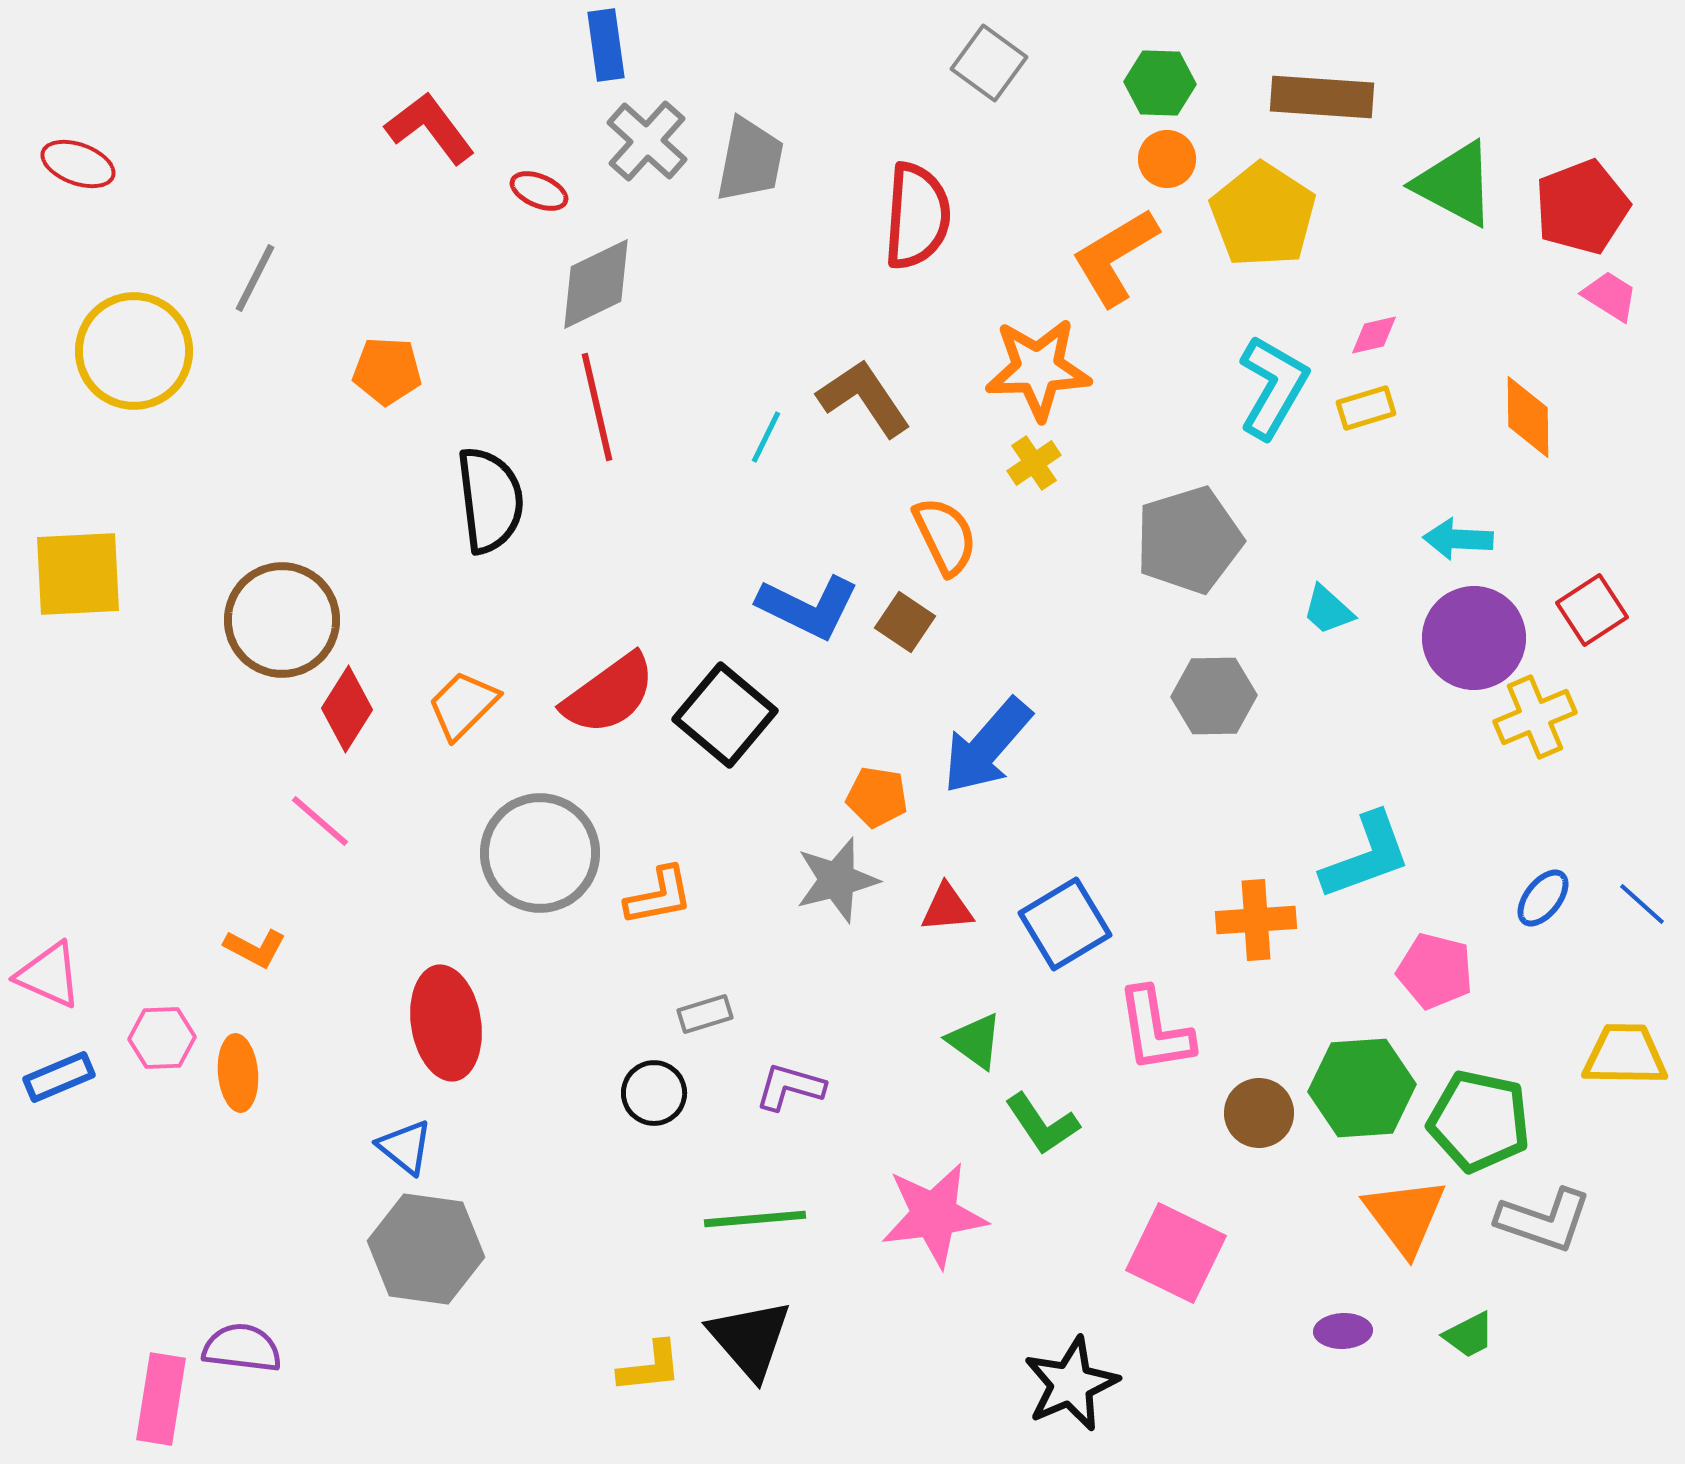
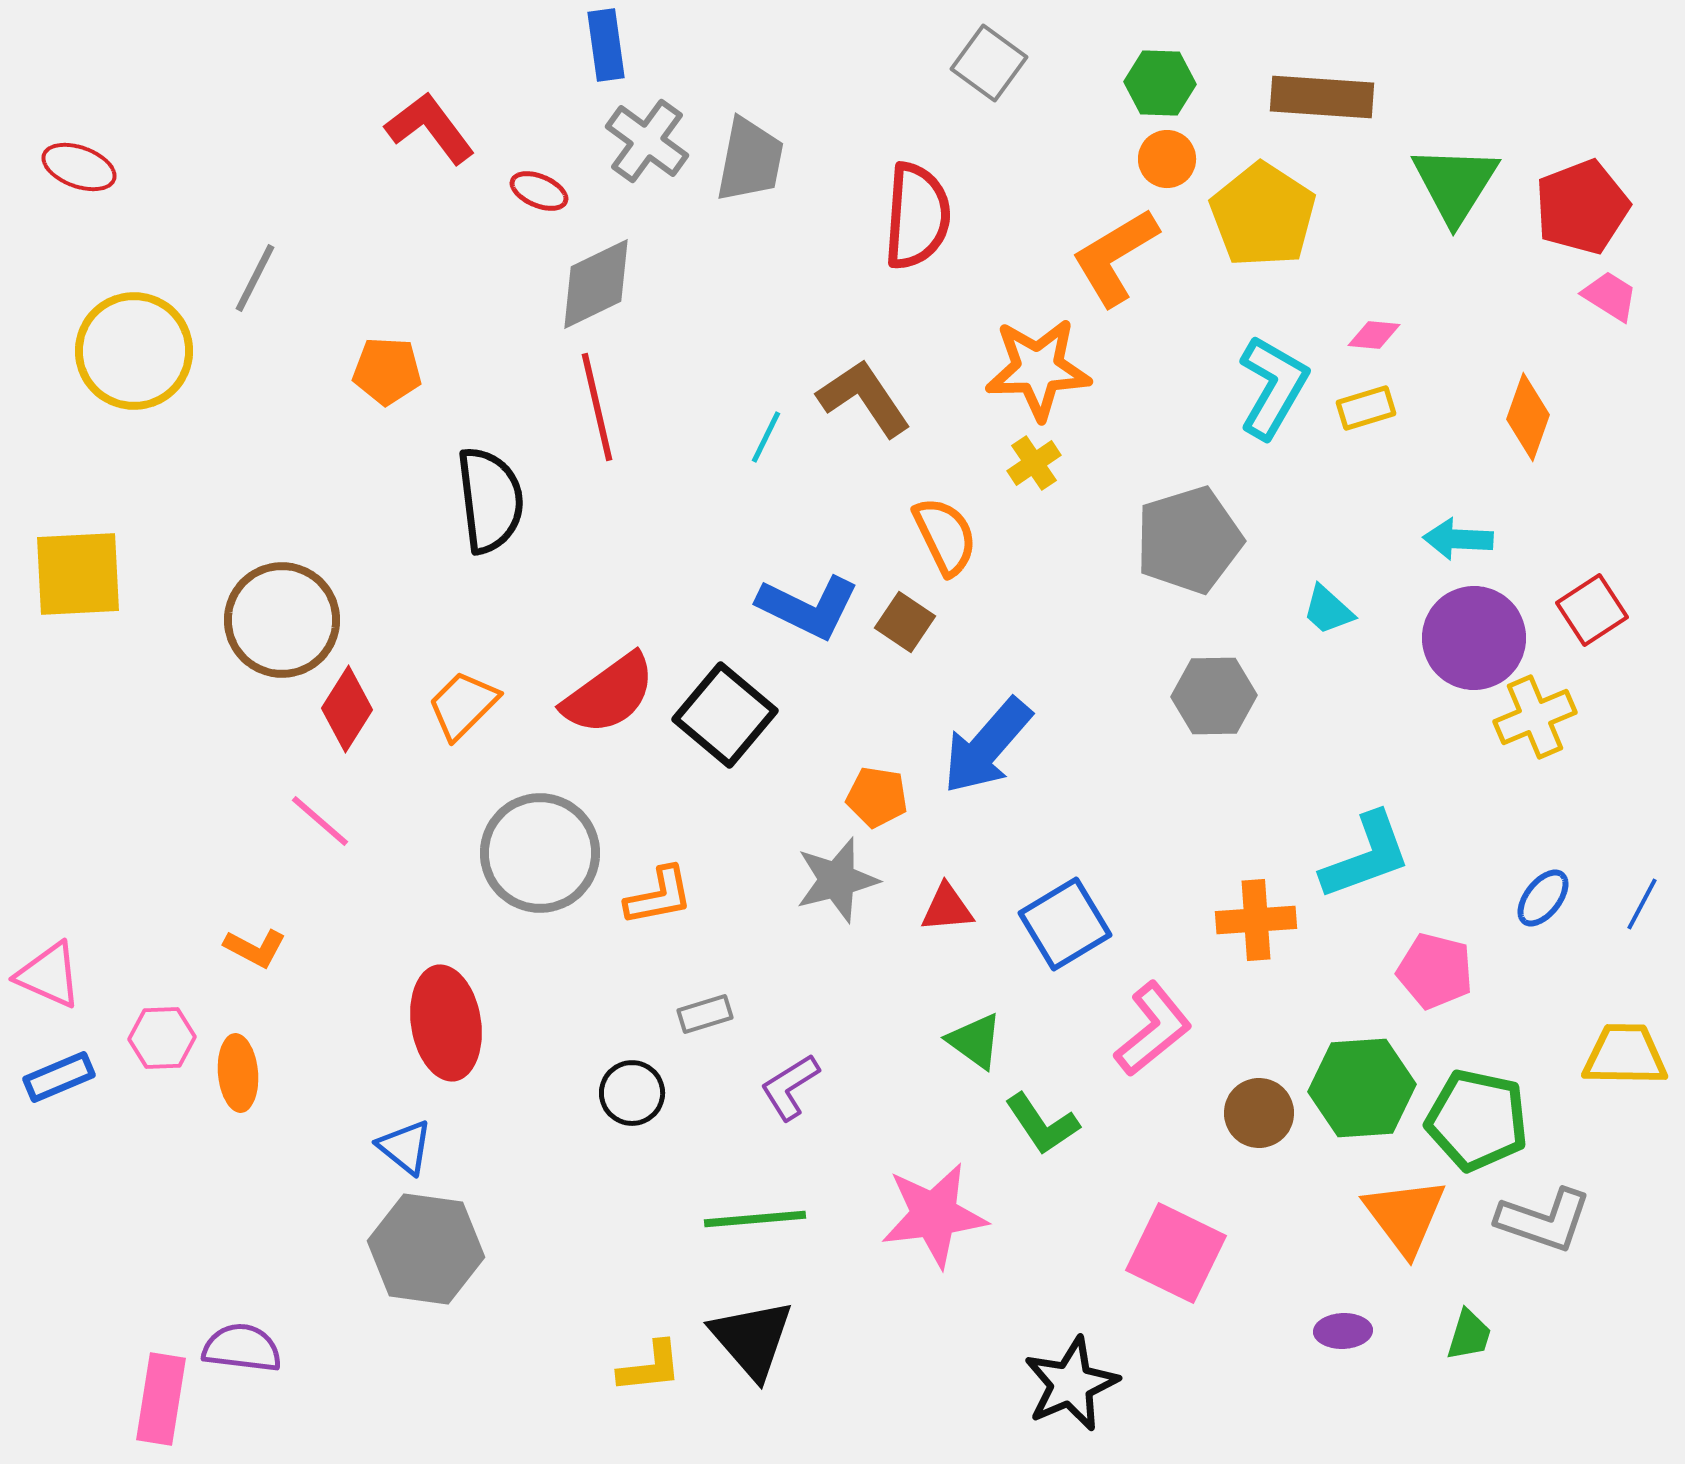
gray cross at (647, 141): rotated 6 degrees counterclockwise
red ellipse at (78, 164): moved 1 px right, 3 px down
green triangle at (1455, 184): rotated 34 degrees clockwise
pink diamond at (1374, 335): rotated 18 degrees clockwise
orange diamond at (1528, 417): rotated 20 degrees clockwise
blue line at (1642, 904): rotated 76 degrees clockwise
pink L-shape at (1155, 1030): moved 2 px left, 1 px up; rotated 120 degrees counterclockwise
purple L-shape at (790, 1087): rotated 48 degrees counterclockwise
black circle at (654, 1093): moved 22 px left
green pentagon at (1479, 1121): moved 2 px left, 1 px up
green trapezoid at (1469, 1335): rotated 46 degrees counterclockwise
black triangle at (750, 1339): moved 2 px right
